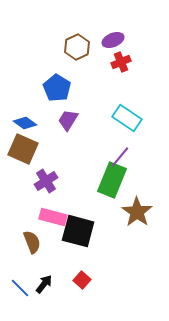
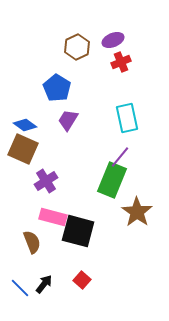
cyan rectangle: rotated 44 degrees clockwise
blue diamond: moved 2 px down
